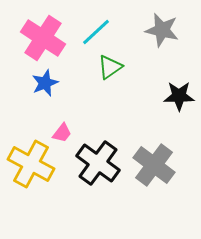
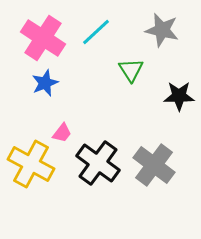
green triangle: moved 21 px right, 3 px down; rotated 28 degrees counterclockwise
